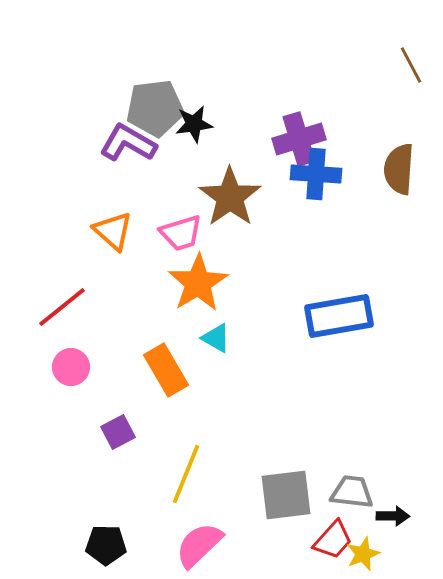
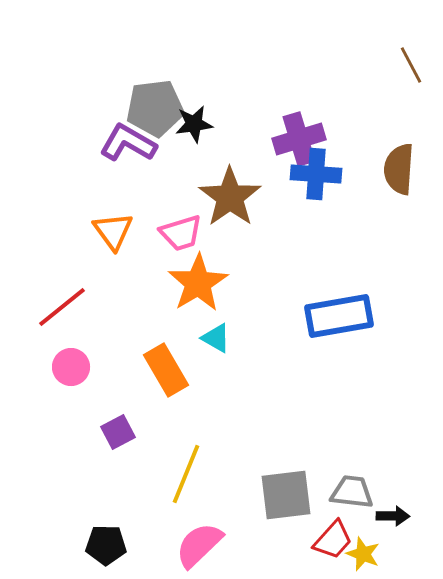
orange triangle: rotated 12 degrees clockwise
yellow star: rotated 28 degrees counterclockwise
